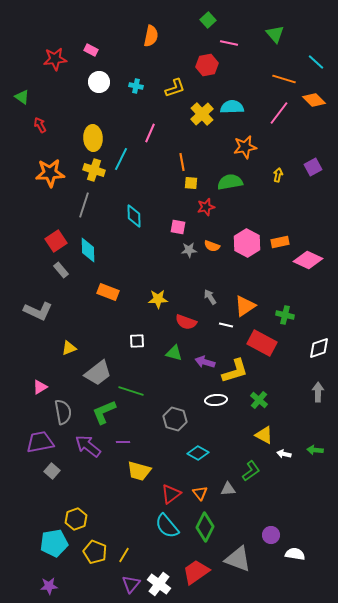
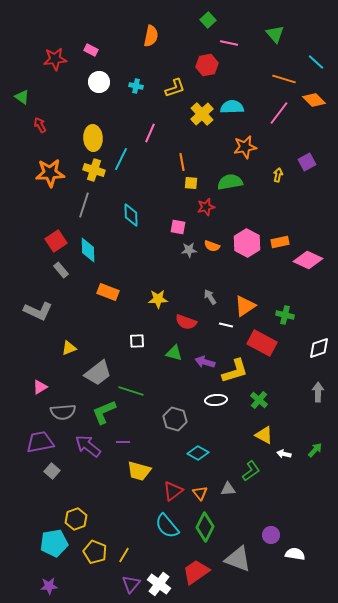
purple square at (313, 167): moved 6 px left, 5 px up
cyan diamond at (134, 216): moved 3 px left, 1 px up
gray semicircle at (63, 412): rotated 95 degrees clockwise
green arrow at (315, 450): rotated 126 degrees clockwise
red triangle at (171, 494): moved 2 px right, 3 px up
